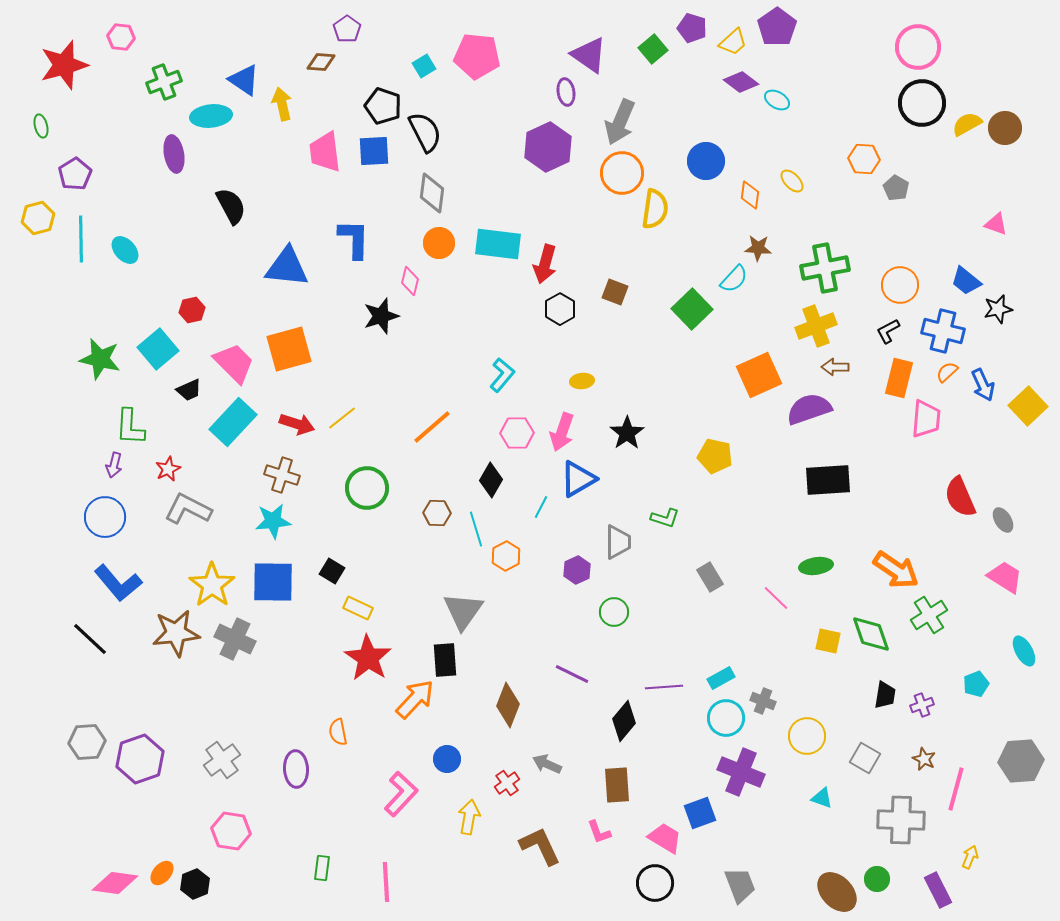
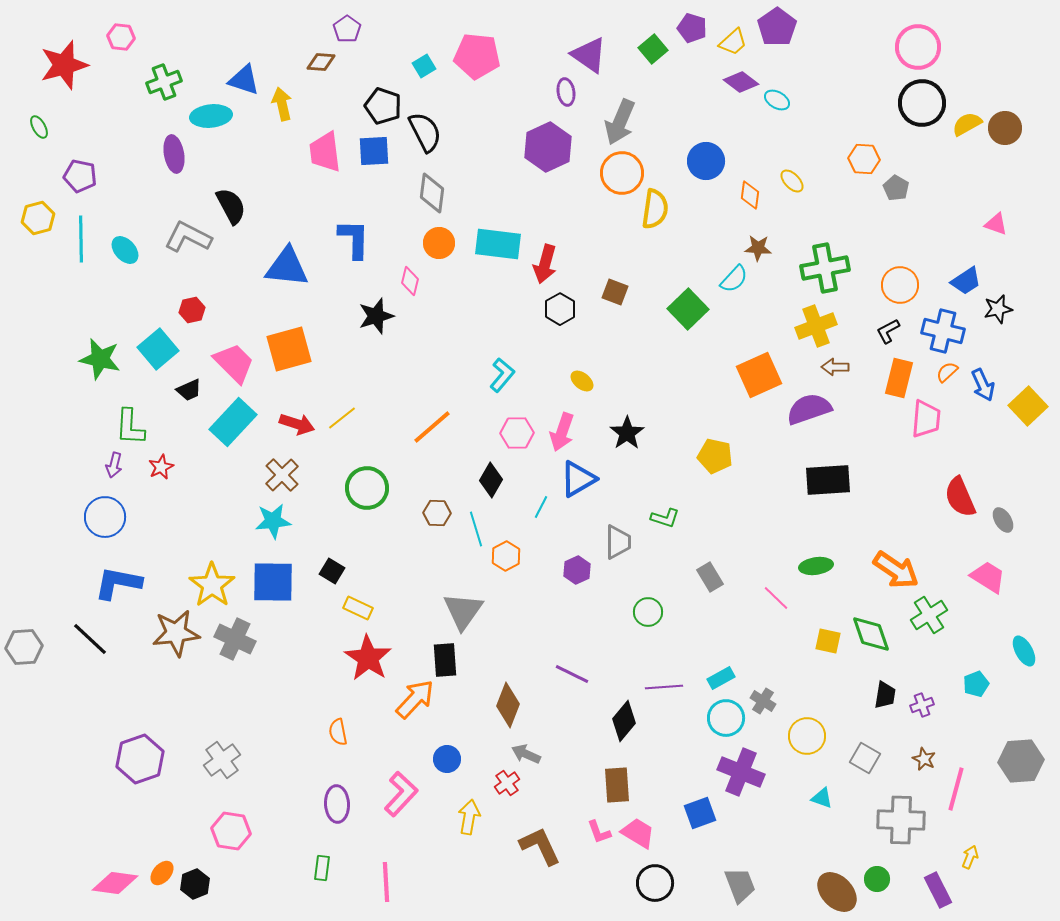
blue triangle at (244, 80): rotated 16 degrees counterclockwise
green ellipse at (41, 126): moved 2 px left, 1 px down; rotated 15 degrees counterclockwise
purple pentagon at (75, 174): moved 5 px right, 2 px down; rotated 28 degrees counterclockwise
blue trapezoid at (966, 281): rotated 72 degrees counterclockwise
green square at (692, 309): moved 4 px left
black star at (381, 316): moved 5 px left
yellow ellipse at (582, 381): rotated 45 degrees clockwise
red star at (168, 469): moved 7 px left, 2 px up
brown cross at (282, 475): rotated 28 degrees clockwise
gray L-shape at (188, 509): moved 272 px up
pink trapezoid at (1005, 577): moved 17 px left
blue L-shape at (118, 583): rotated 141 degrees clockwise
green circle at (614, 612): moved 34 px right
gray cross at (763, 701): rotated 10 degrees clockwise
gray hexagon at (87, 742): moved 63 px left, 95 px up
gray arrow at (547, 764): moved 21 px left, 10 px up
purple ellipse at (296, 769): moved 41 px right, 35 px down
pink trapezoid at (665, 838): moved 27 px left, 5 px up
